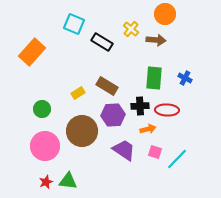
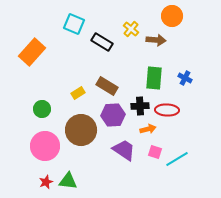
orange circle: moved 7 px right, 2 px down
brown circle: moved 1 px left, 1 px up
cyan line: rotated 15 degrees clockwise
